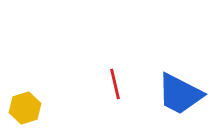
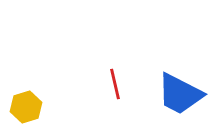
yellow hexagon: moved 1 px right, 1 px up
